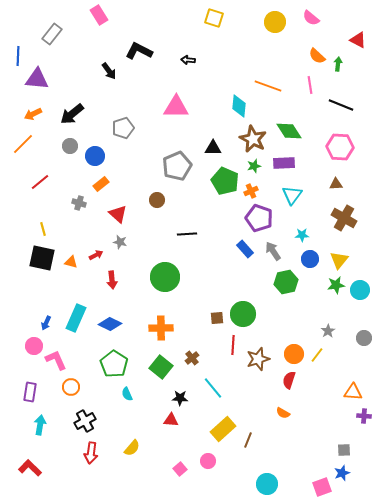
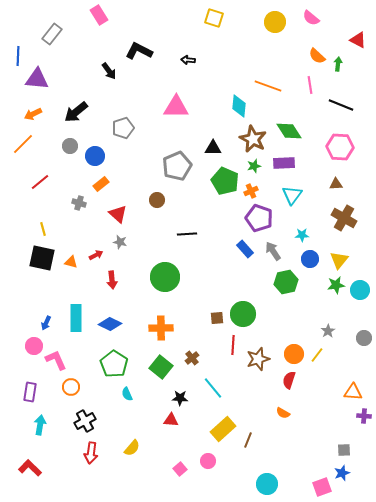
black arrow at (72, 114): moved 4 px right, 2 px up
cyan rectangle at (76, 318): rotated 24 degrees counterclockwise
